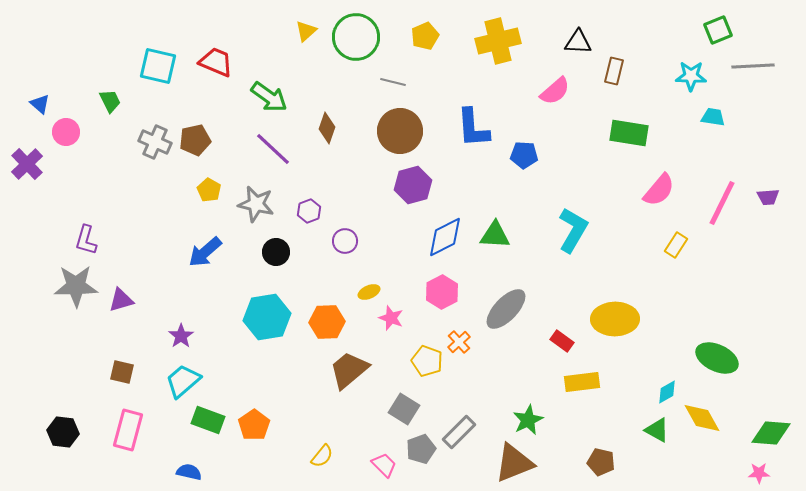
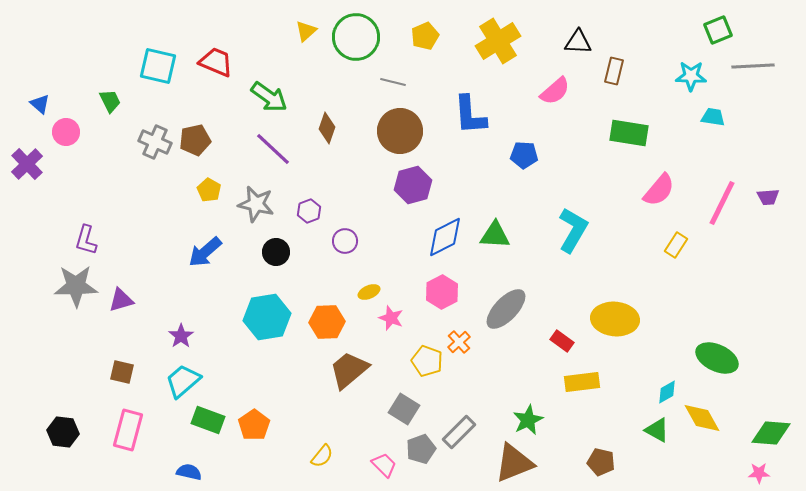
yellow cross at (498, 41): rotated 18 degrees counterclockwise
blue L-shape at (473, 128): moved 3 px left, 13 px up
yellow ellipse at (615, 319): rotated 6 degrees clockwise
